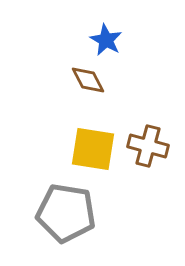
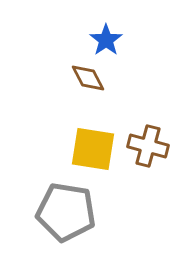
blue star: rotated 8 degrees clockwise
brown diamond: moved 2 px up
gray pentagon: moved 1 px up
